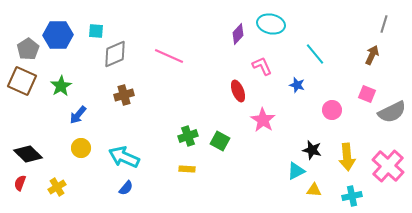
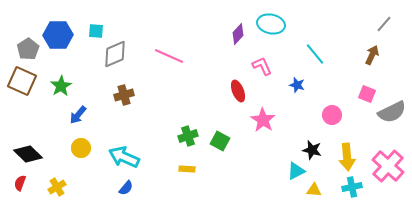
gray line: rotated 24 degrees clockwise
pink circle: moved 5 px down
cyan cross: moved 9 px up
